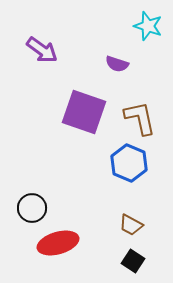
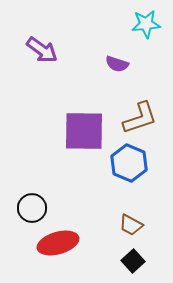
cyan star: moved 2 px left, 2 px up; rotated 24 degrees counterclockwise
purple square: moved 19 px down; rotated 18 degrees counterclockwise
brown L-shape: rotated 84 degrees clockwise
black square: rotated 15 degrees clockwise
